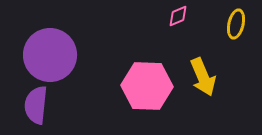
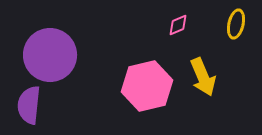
pink diamond: moved 9 px down
pink hexagon: rotated 15 degrees counterclockwise
purple semicircle: moved 7 px left
